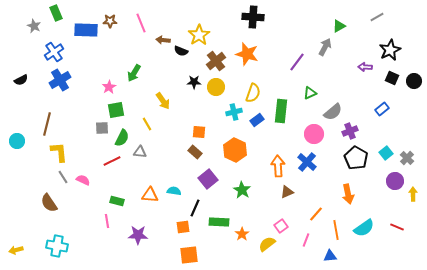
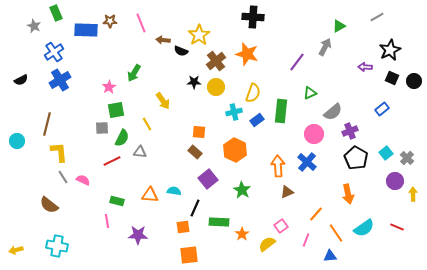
brown semicircle at (49, 203): moved 2 px down; rotated 18 degrees counterclockwise
orange line at (336, 230): moved 3 px down; rotated 24 degrees counterclockwise
